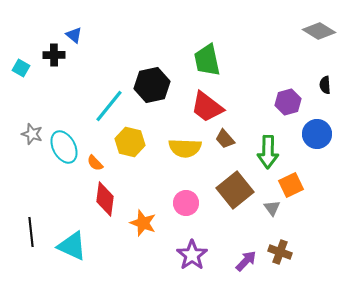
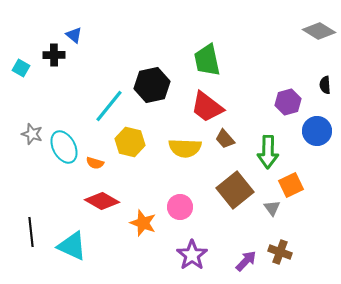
blue circle: moved 3 px up
orange semicircle: rotated 30 degrees counterclockwise
red diamond: moved 3 px left, 2 px down; rotated 68 degrees counterclockwise
pink circle: moved 6 px left, 4 px down
